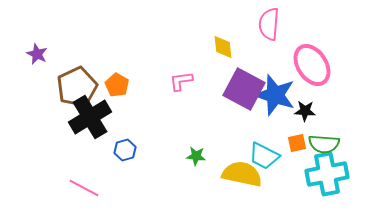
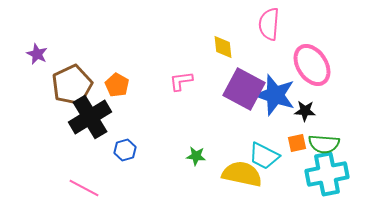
brown pentagon: moved 5 px left, 2 px up
